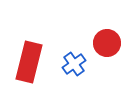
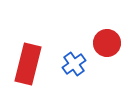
red rectangle: moved 1 px left, 2 px down
